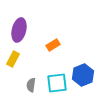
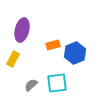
purple ellipse: moved 3 px right
orange rectangle: rotated 16 degrees clockwise
blue hexagon: moved 8 px left, 22 px up
gray semicircle: rotated 40 degrees clockwise
